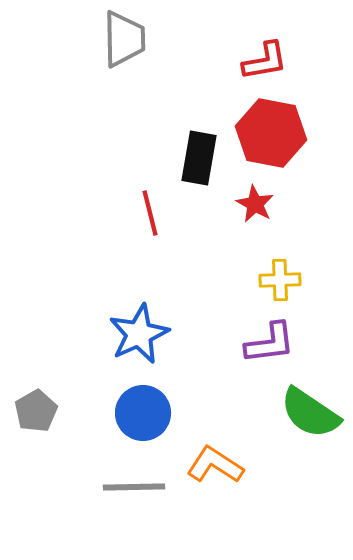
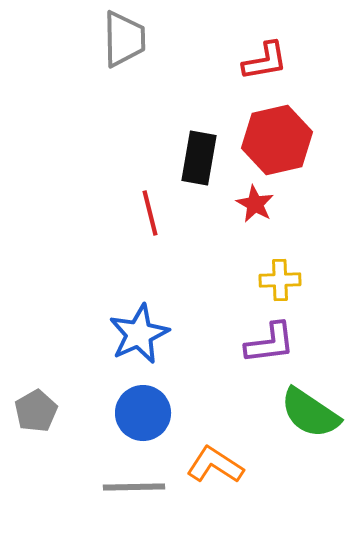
red hexagon: moved 6 px right, 7 px down; rotated 24 degrees counterclockwise
